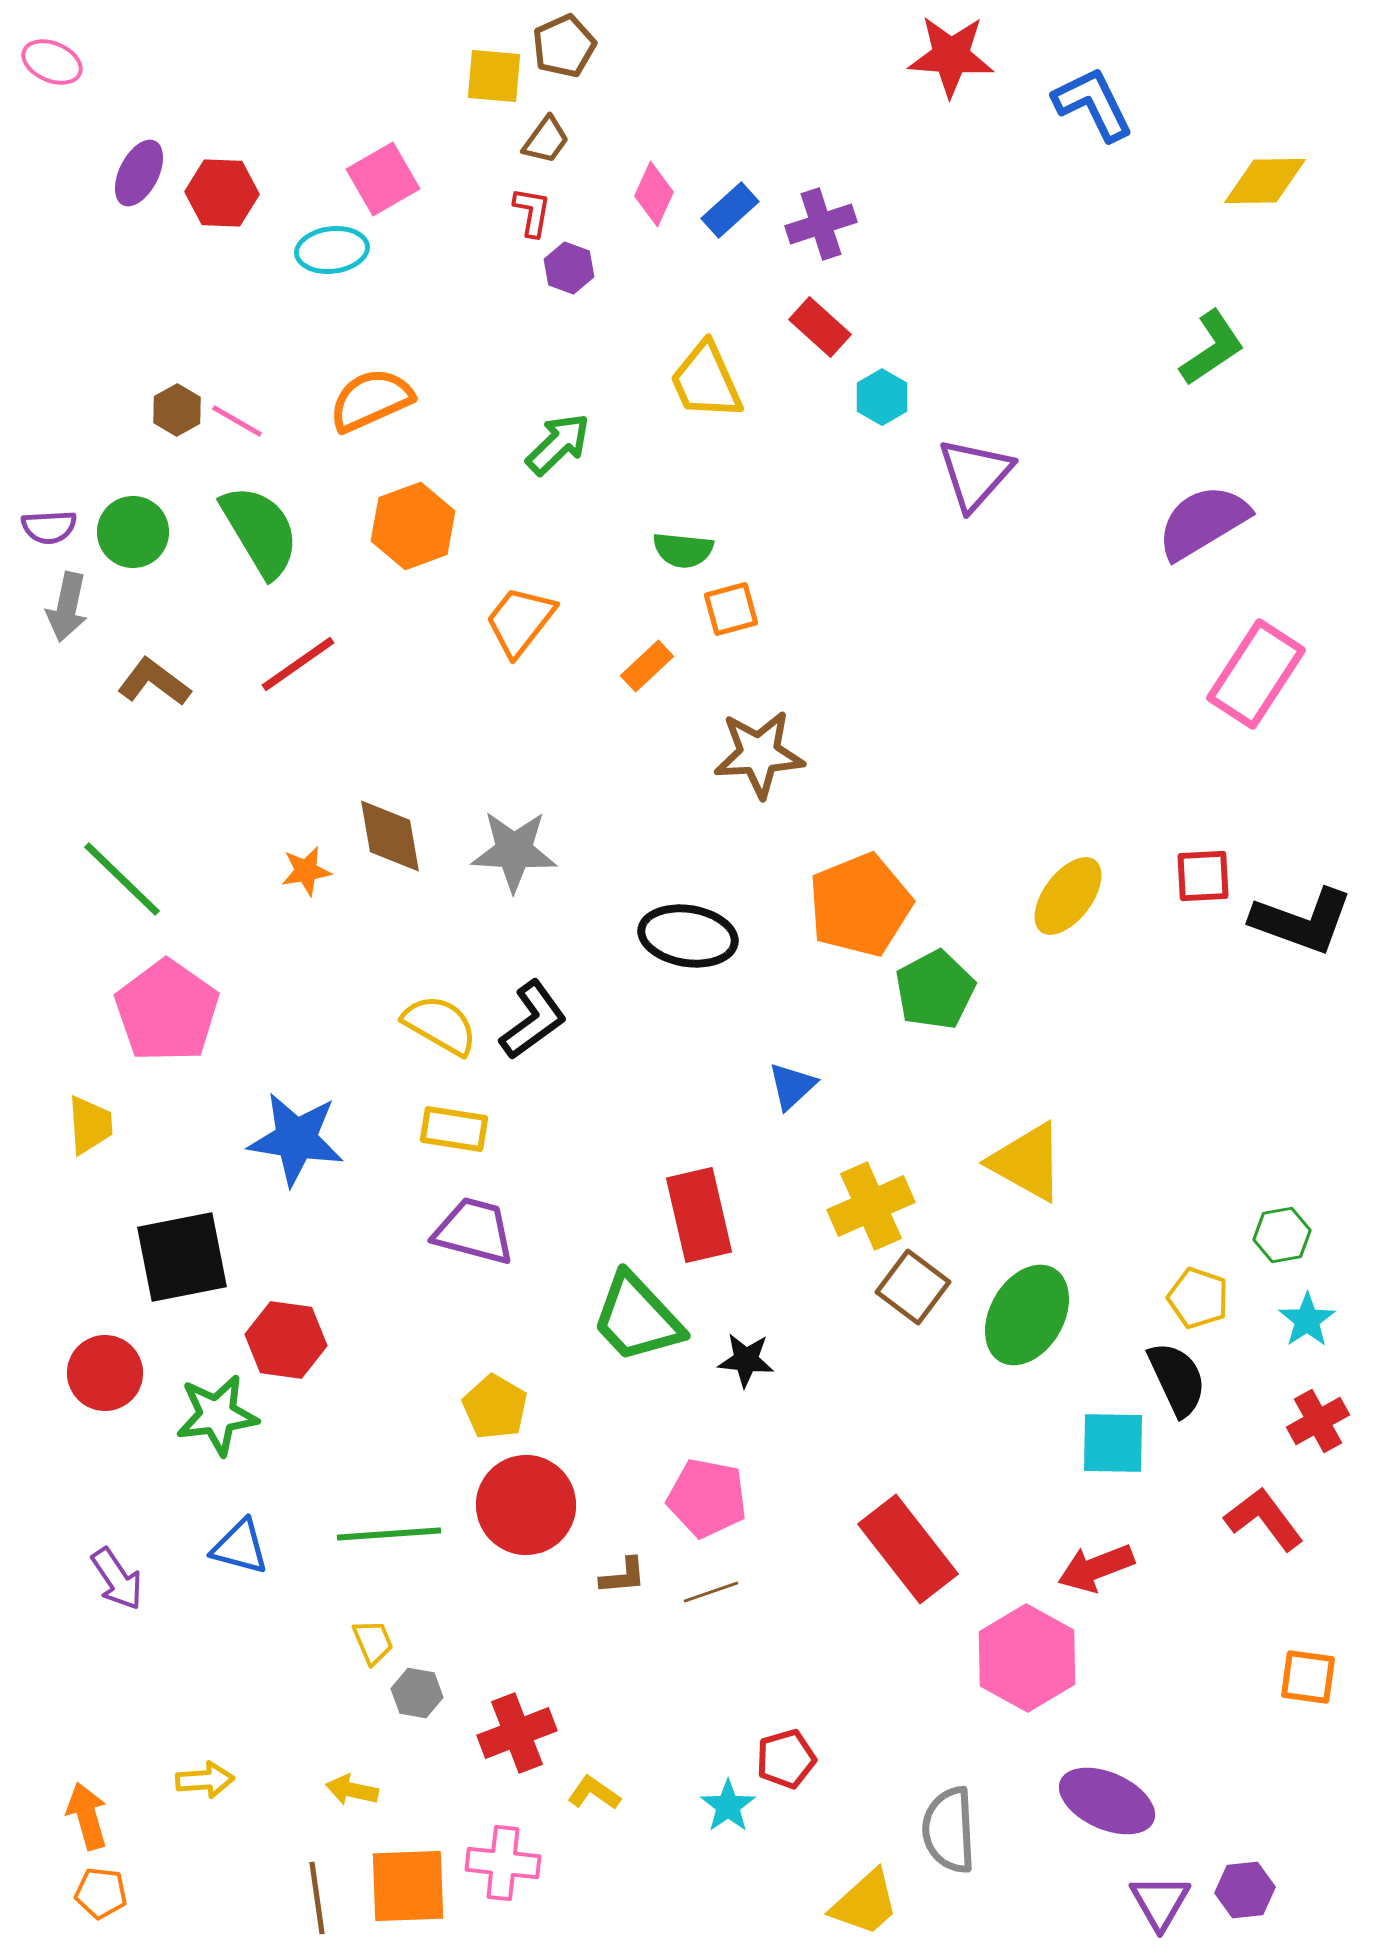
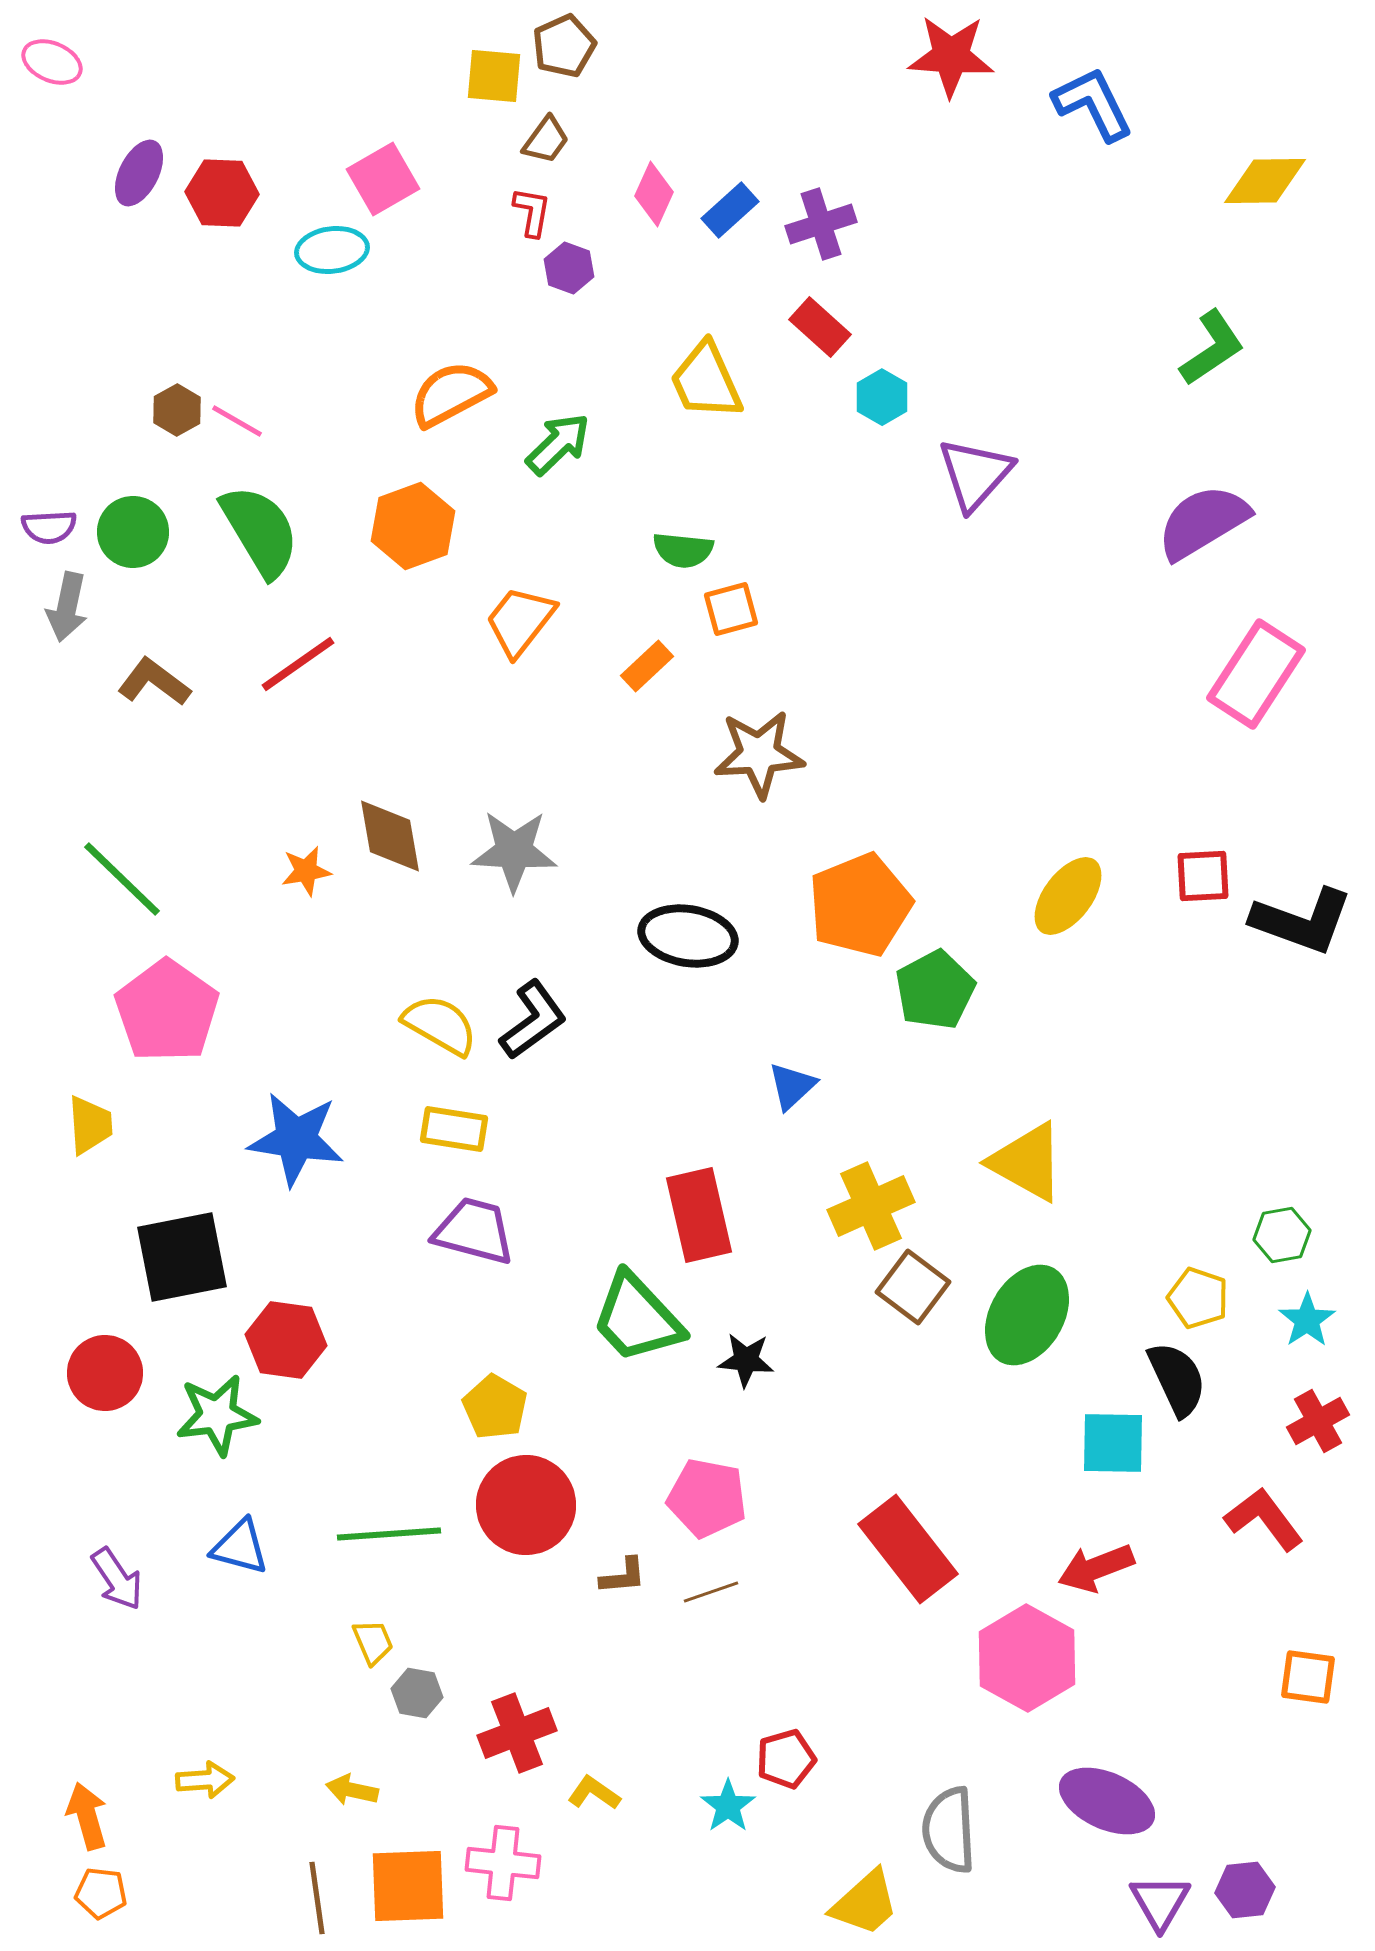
orange semicircle at (371, 400): moved 80 px right, 6 px up; rotated 4 degrees counterclockwise
